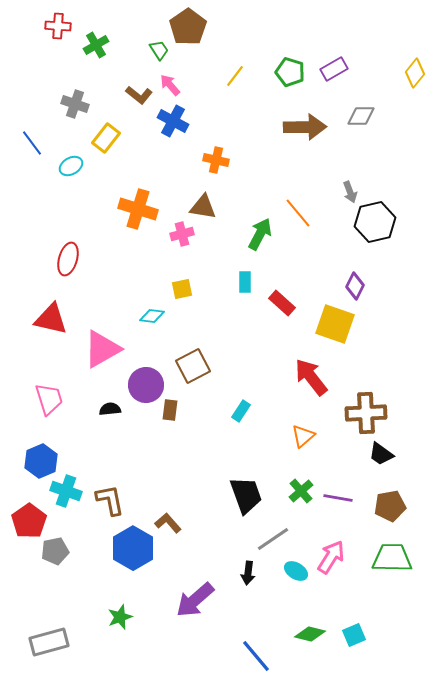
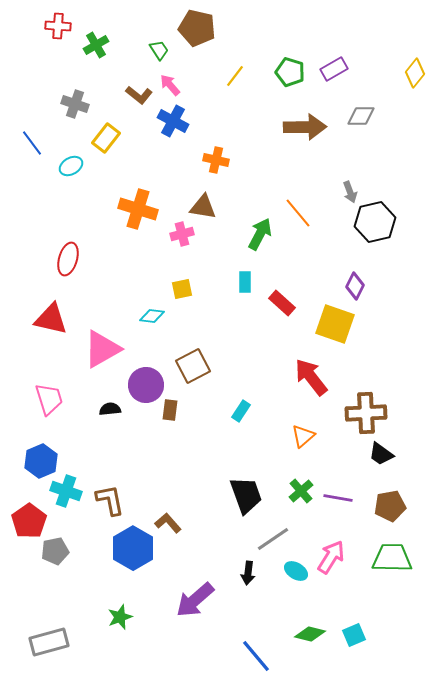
brown pentagon at (188, 27): moved 9 px right, 1 px down; rotated 24 degrees counterclockwise
